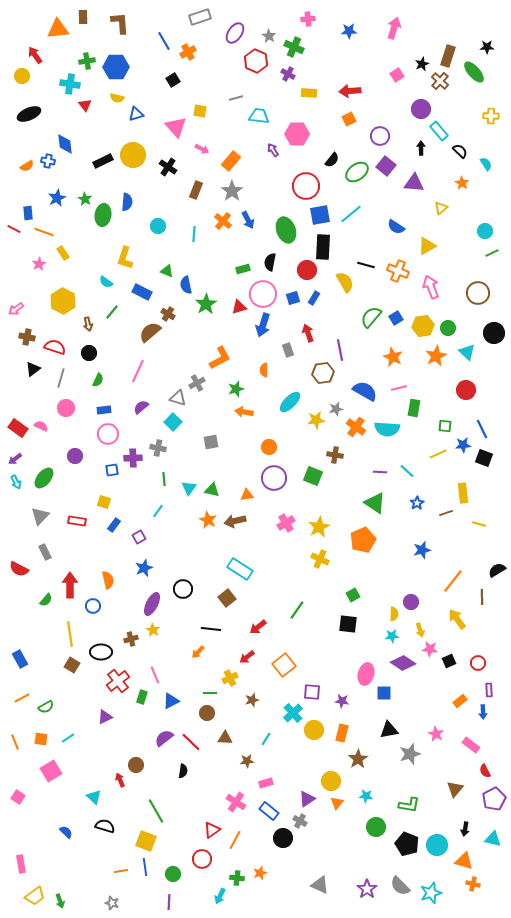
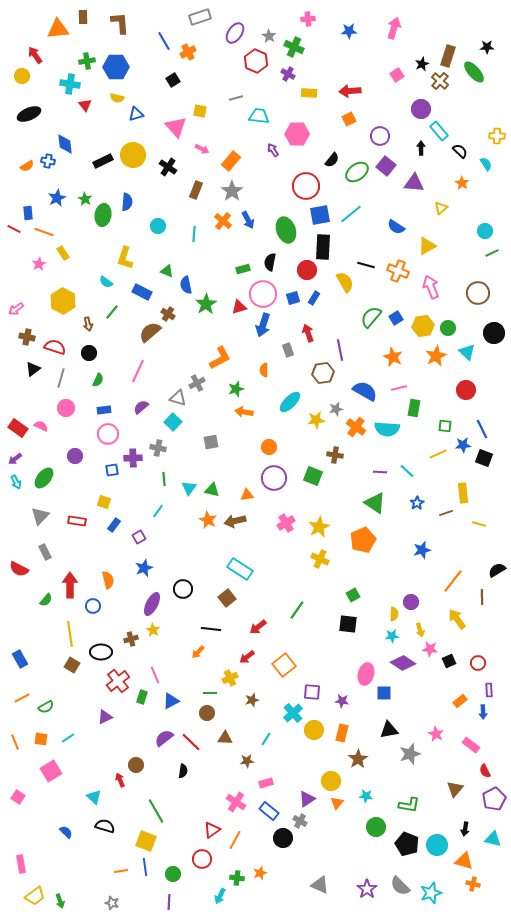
yellow cross at (491, 116): moved 6 px right, 20 px down
